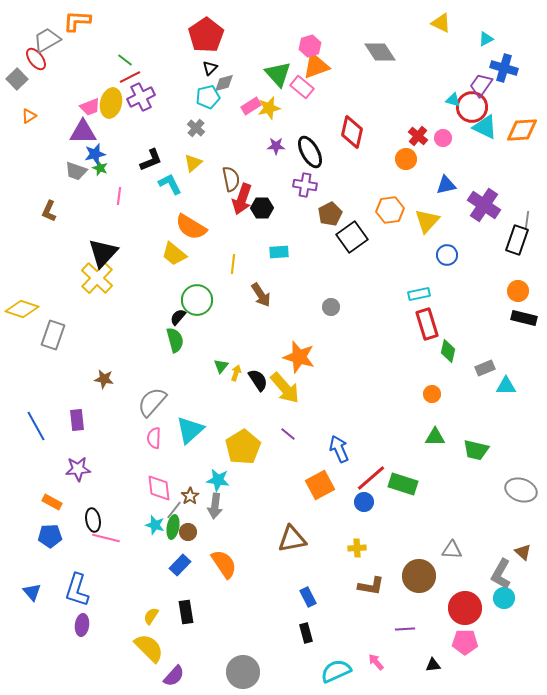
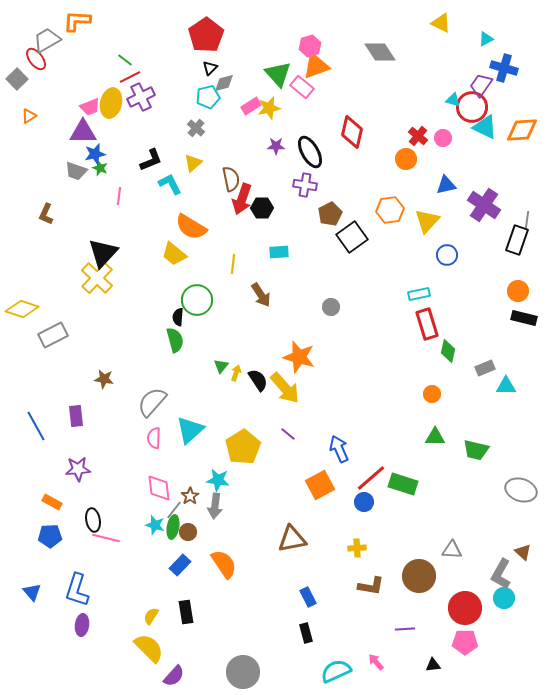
brown L-shape at (49, 211): moved 3 px left, 3 px down
black semicircle at (178, 317): rotated 36 degrees counterclockwise
gray rectangle at (53, 335): rotated 44 degrees clockwise
purple rectangle at (77, 420): moved 1 px left, 4 px up
